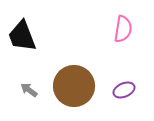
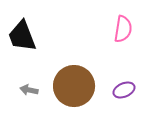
gray arrow: rotated 24 degrees counterclockwise
